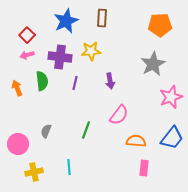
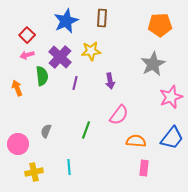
purple cross: rotated 35 degrees clockwise
green semicircle: moved 5 px up
